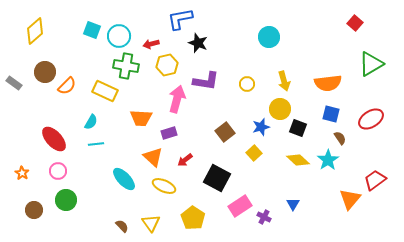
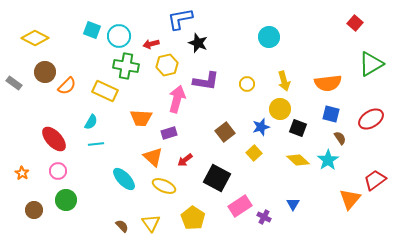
yellow diamond at (35, 31): moved 7 px down; rotated 68 degrees clockwise
